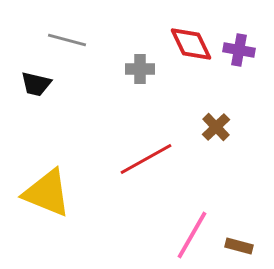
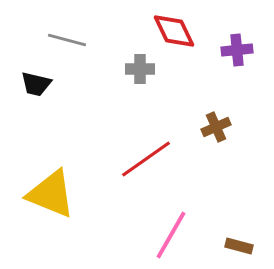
red diamond: moved 17 px left, 13 px up
purple cross: moved 2 px left; rotated 16 degrees counterclockwise
brown cross: rotated 20 degrees clockwise
red line: rotated 6 degrees counterclockwise
yellow triangle: moved 4 px right, 1 px down
pink line: moved 21 px left
